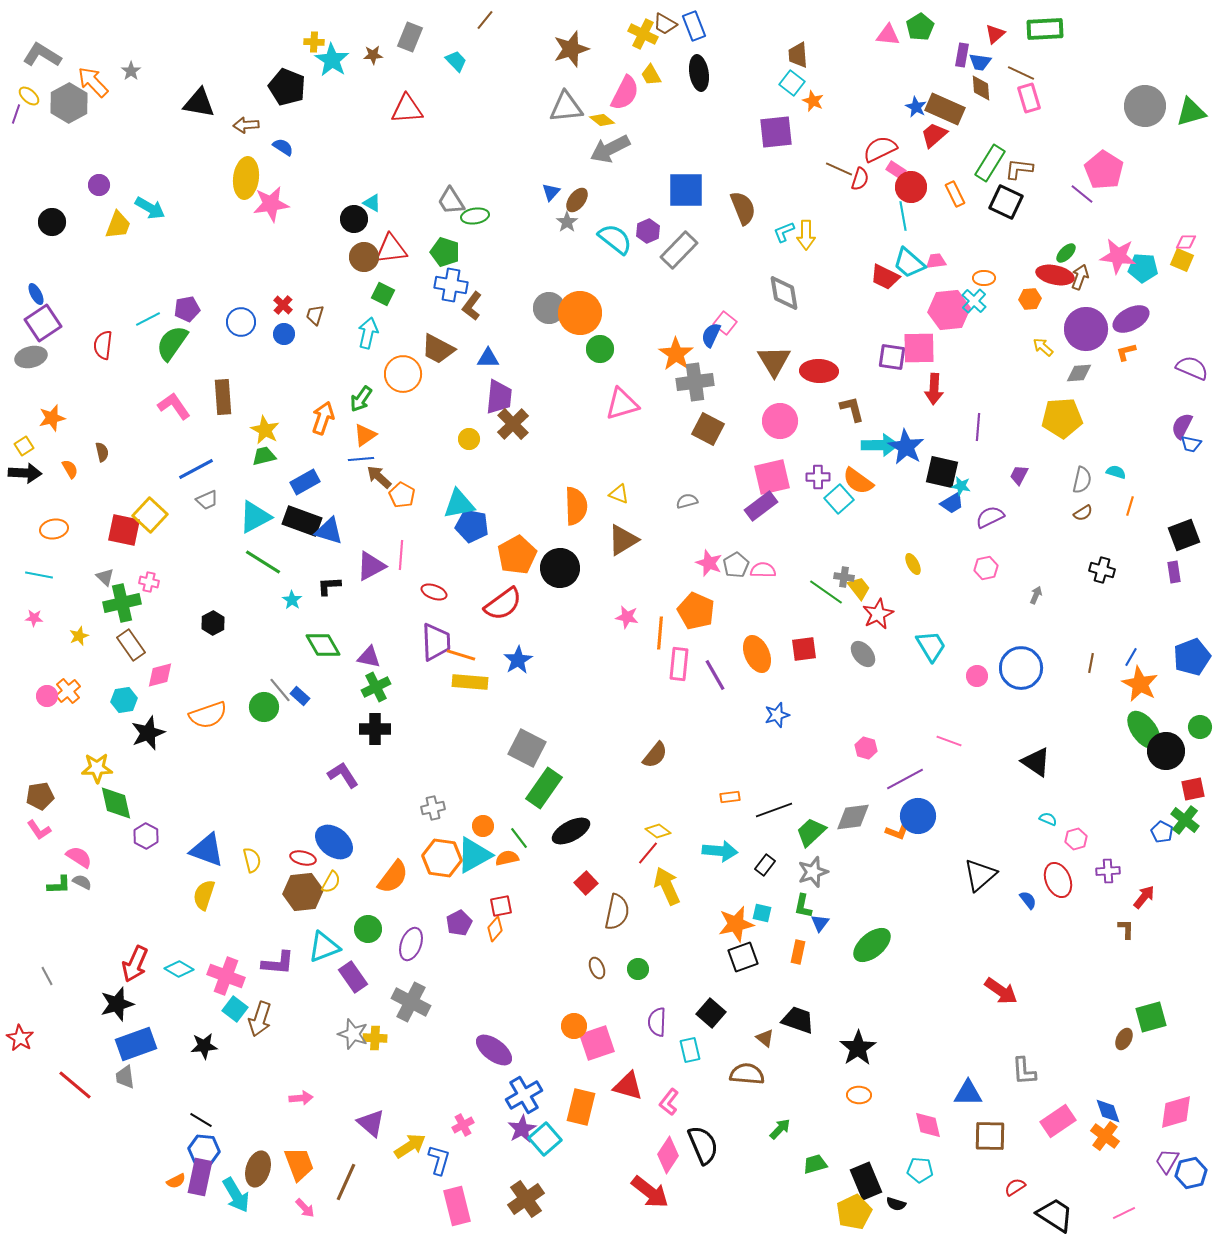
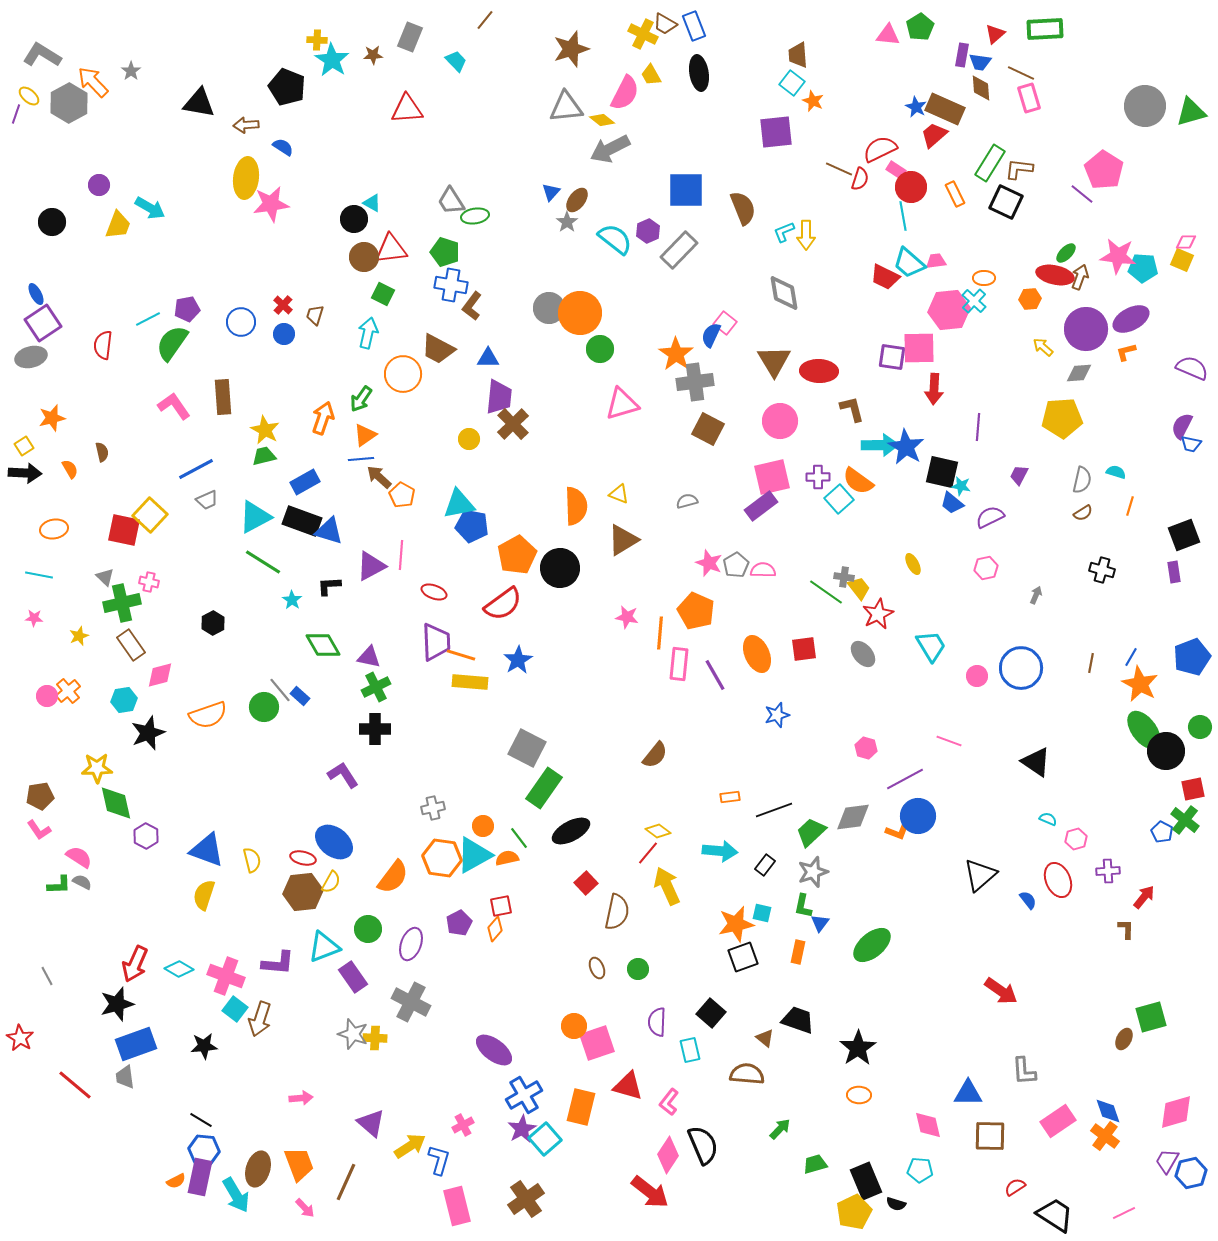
yellow cross at (314, 42): moved 3 px right, 2 px up
blue trapezoid at (952, 503): rotated 70 degrees clockwise
